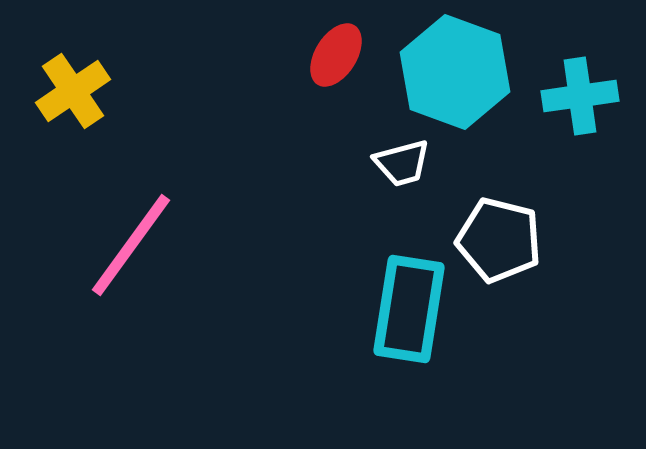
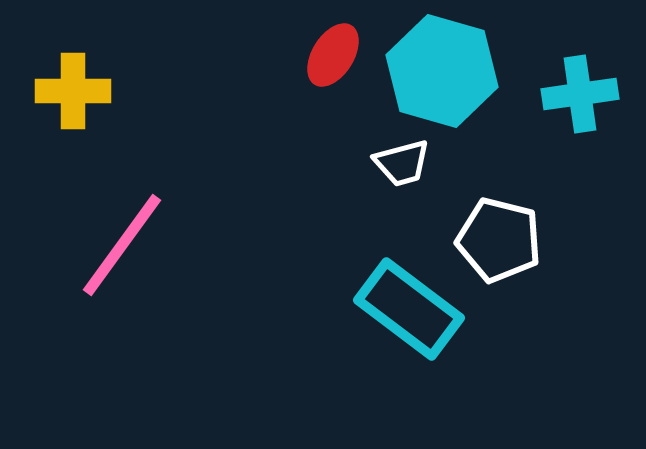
red ellipse: moved 3 px left
cyan hexagon: moved 13 px left, 1 px up; rotated 4 degrees counterclockwise
yellow cross: rotated 34 degrees clockwise
cyan cross: moved 2 px up
pink line: moved 9 px left
cyan rectangle: rotated 62 degrees counterclockwise
